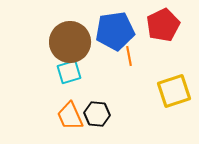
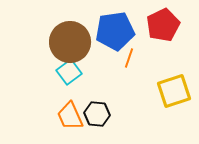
orange line: moved 2 px down; rotated 30 degrees clockwise
cyan square: rotated 20 degrees counterclockwise
